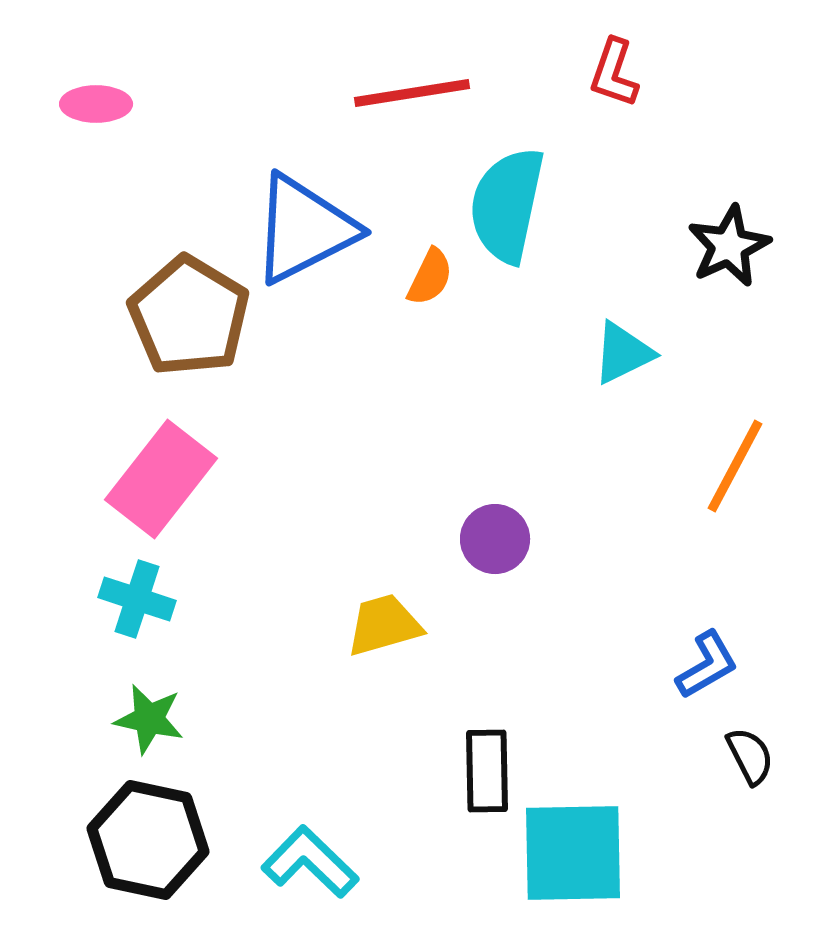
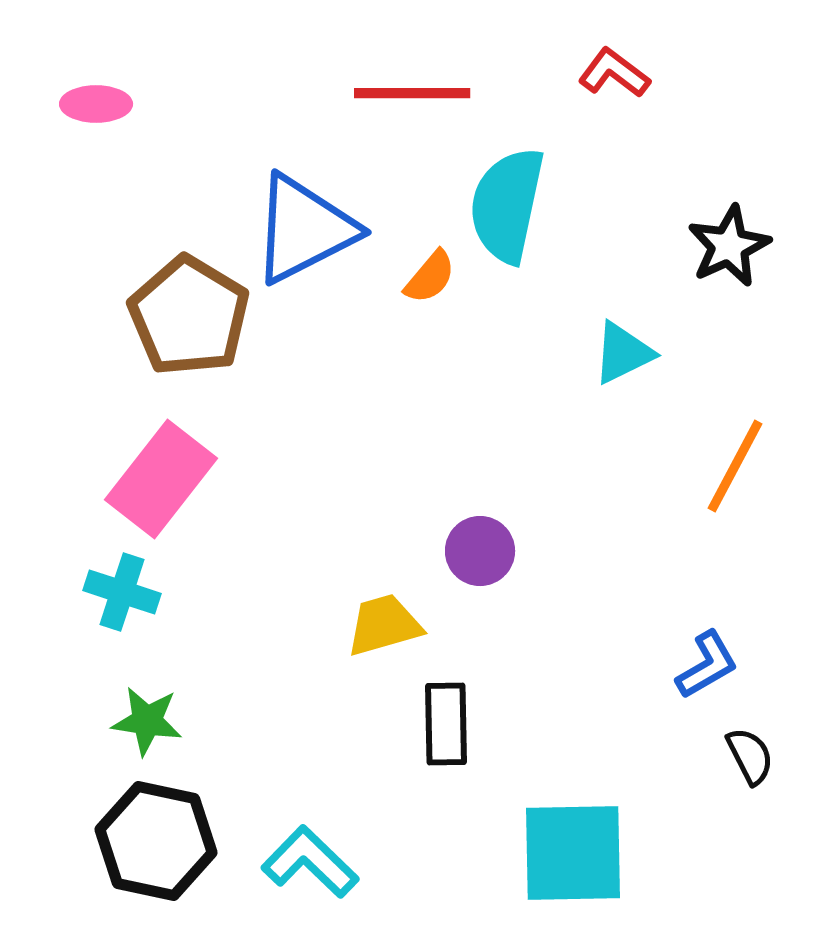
red L-shape: rotated 108 degrees clockwise
red line: rotated 9 degrees clockwise
orange semicircle: rotated 14 degrees clockwise
purple circle: moved 15 px left, 12 px down
cyan cross: moved 15 px left, 7 px up
green star: moved 2 px left, 2 px down; rotated 4 degrees counterclockwise
black rectangle: moved 41 px left, 47 px up
black hexagon: moved 8 px right, 1 px down
